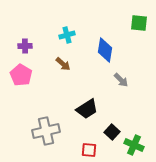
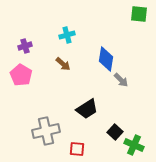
green square: moved 9 px up
purple cross: rotated 16 degrees counterclockwise
blue diamond: moved 1 px right, 9 px down
black square: moved 3 px right
red square: moved 12 px left, 1 px up
